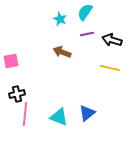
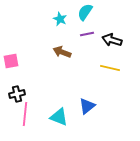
blue triangle: moved 7 px up
